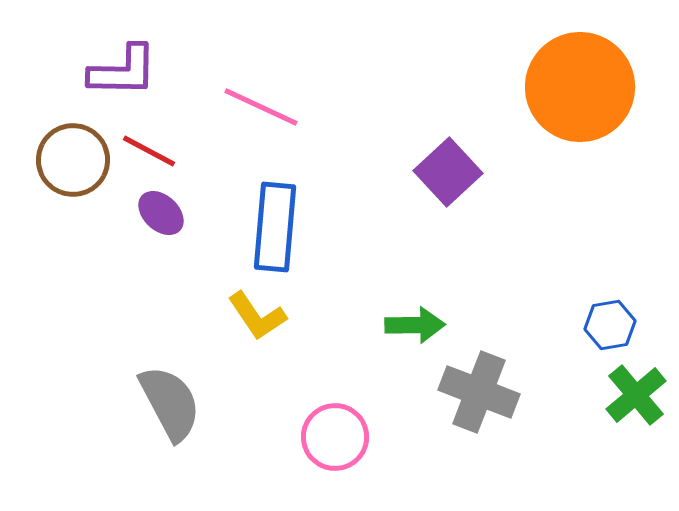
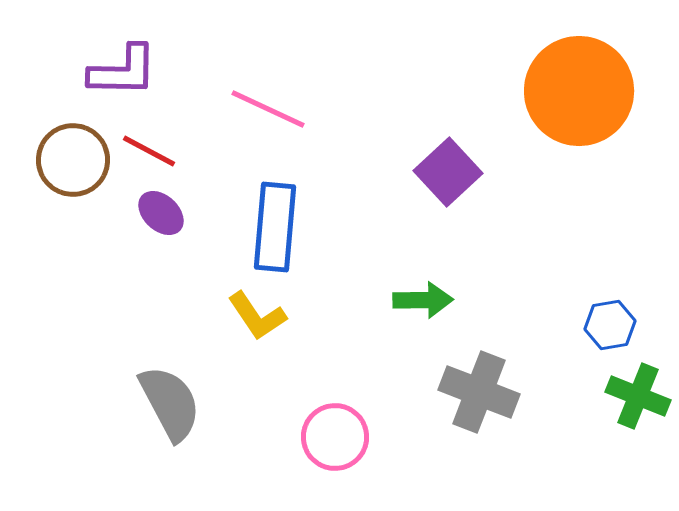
orange circle: moved 1 px left, 4 px down
pink line: moved 7 px right, 2 px down
green arrow: moved 8 px right, 25 px up
green cross: moved 2 px right, 1 px down; rotated 28 degrees counterclockwise
